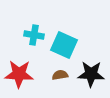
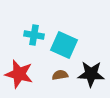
red star: rotated 12 degrees clockwise
